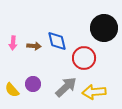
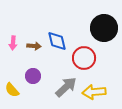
purple circle: moved 8 px up
